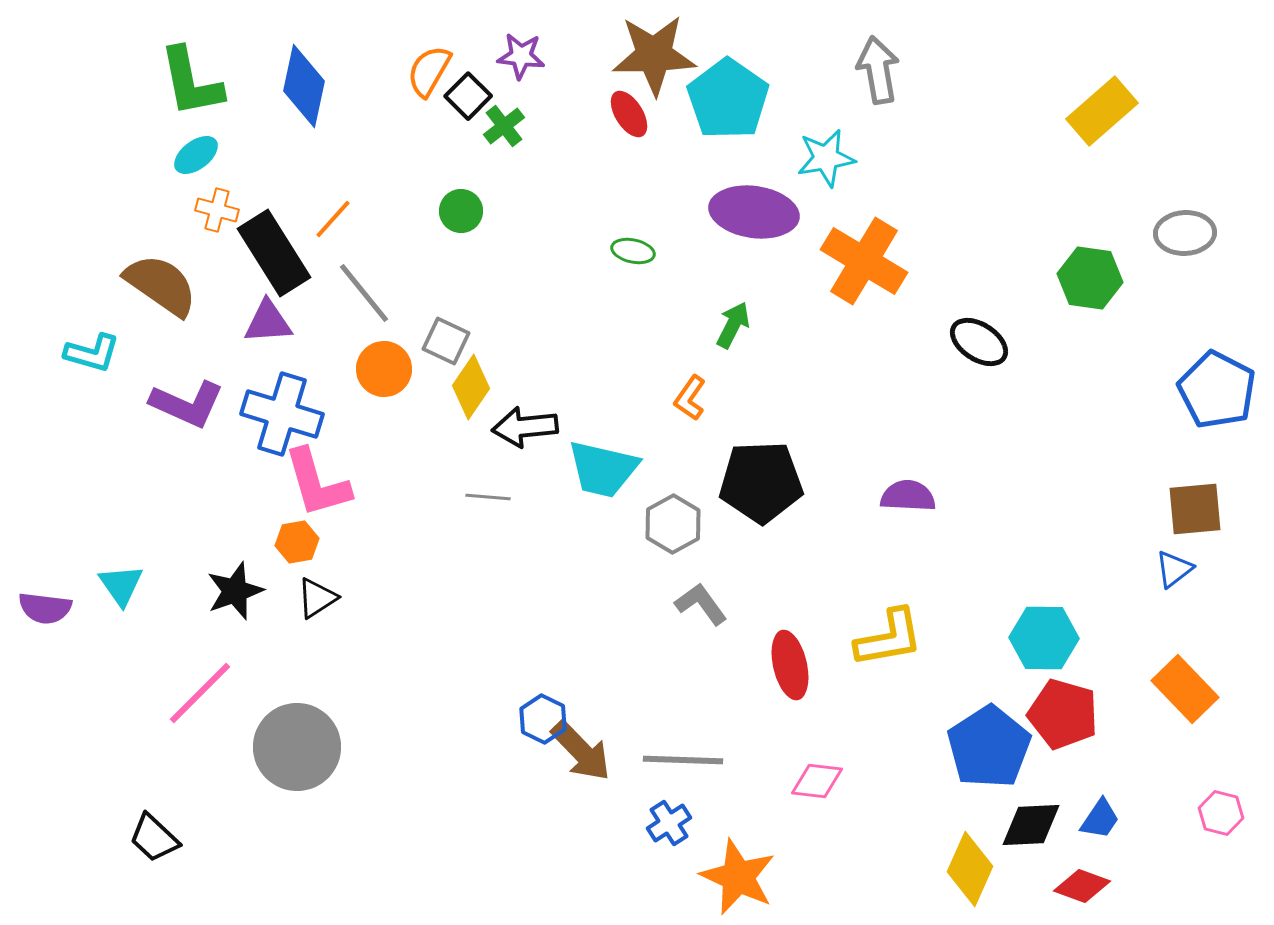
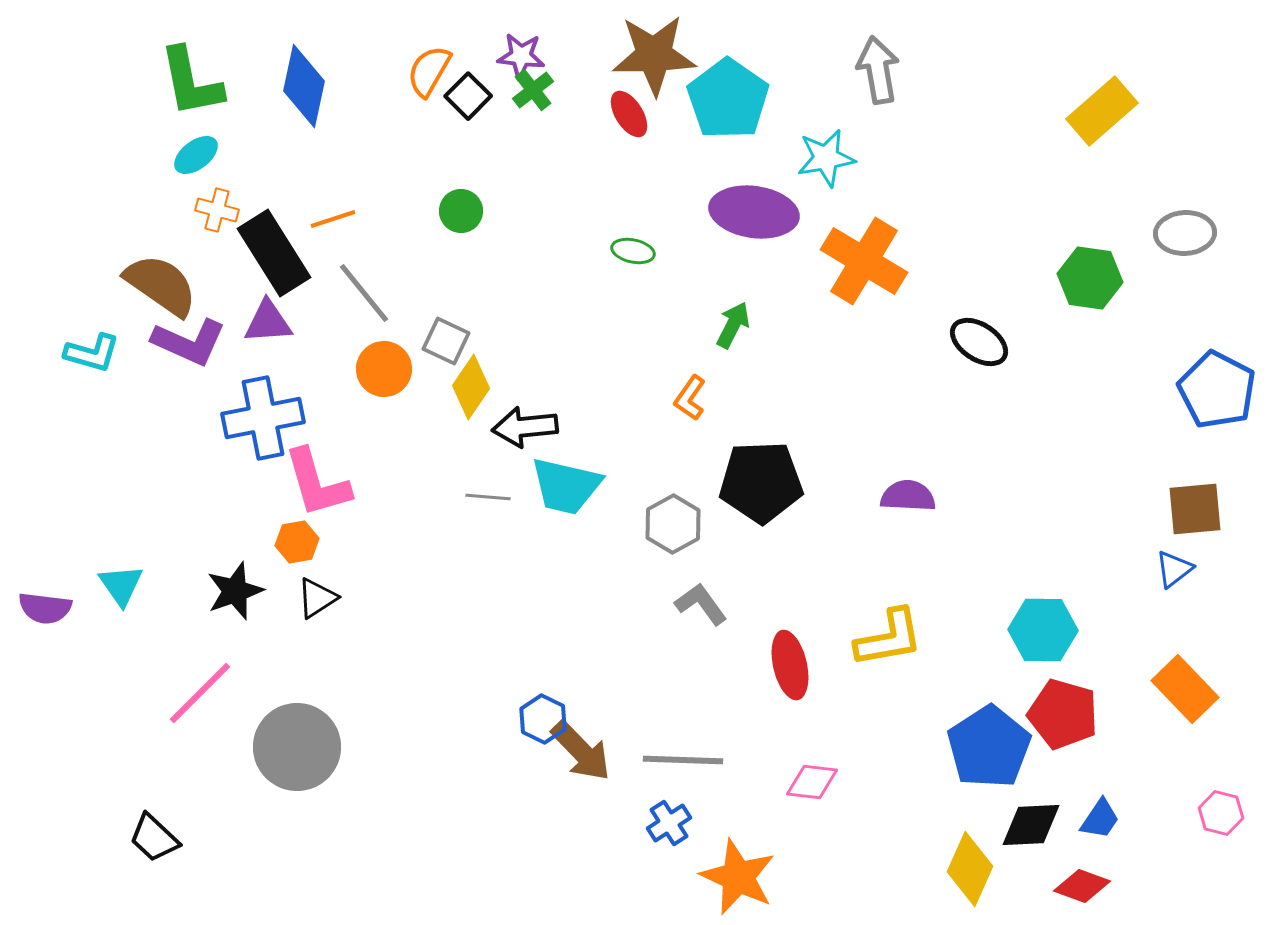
green cross at (504, 126): moved 29 px right, 36 px up
orange line at (333, 219): rotated 30 degrees clockwise
purple L-shape at (187, 404): moved 2 px right, 62 px up
blue cross at (282, 414): moved 19 px left, 4 px down; rotated 28 degrees counterclockwise
cyan trapezoid at (603, 469): moved 37 px left, 17 px down
cyan hexagon at (1044, 638): moved 1 px left, 8 px up
pink diamond at (817, 781): moved 5 px left, 1 px down
